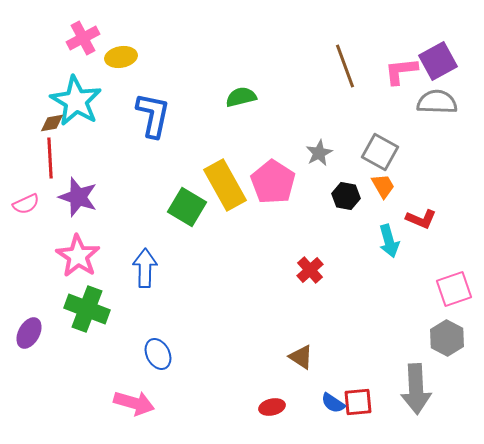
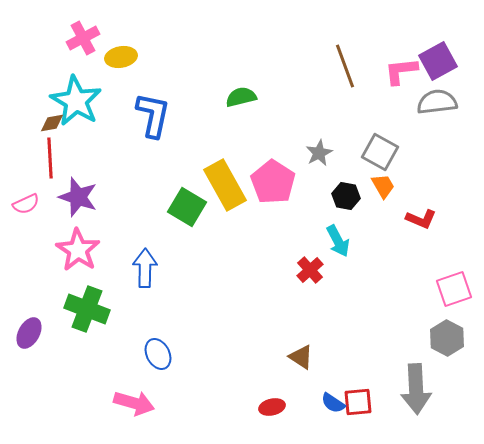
gray semicircle: rotated 9 degrees counterclockwise
cyan arrow: moved 51 px left; rotated 12 degrees counterclockwise
pink star: moved 6 px up
